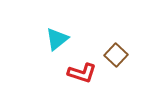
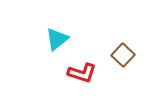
brown square: moved 7 px right
